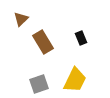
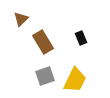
gray square: moved 6 px right, 8 px up
